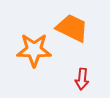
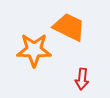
orange trapezoid: moved 3 px left, 1 px up
